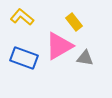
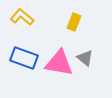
yellow rectangle: rotated 60 degrees clockwise
pink triangle: moved 17 px down; rotated 40 degrees clockwise
gray triangle: rotated 30 degrees clockwise
